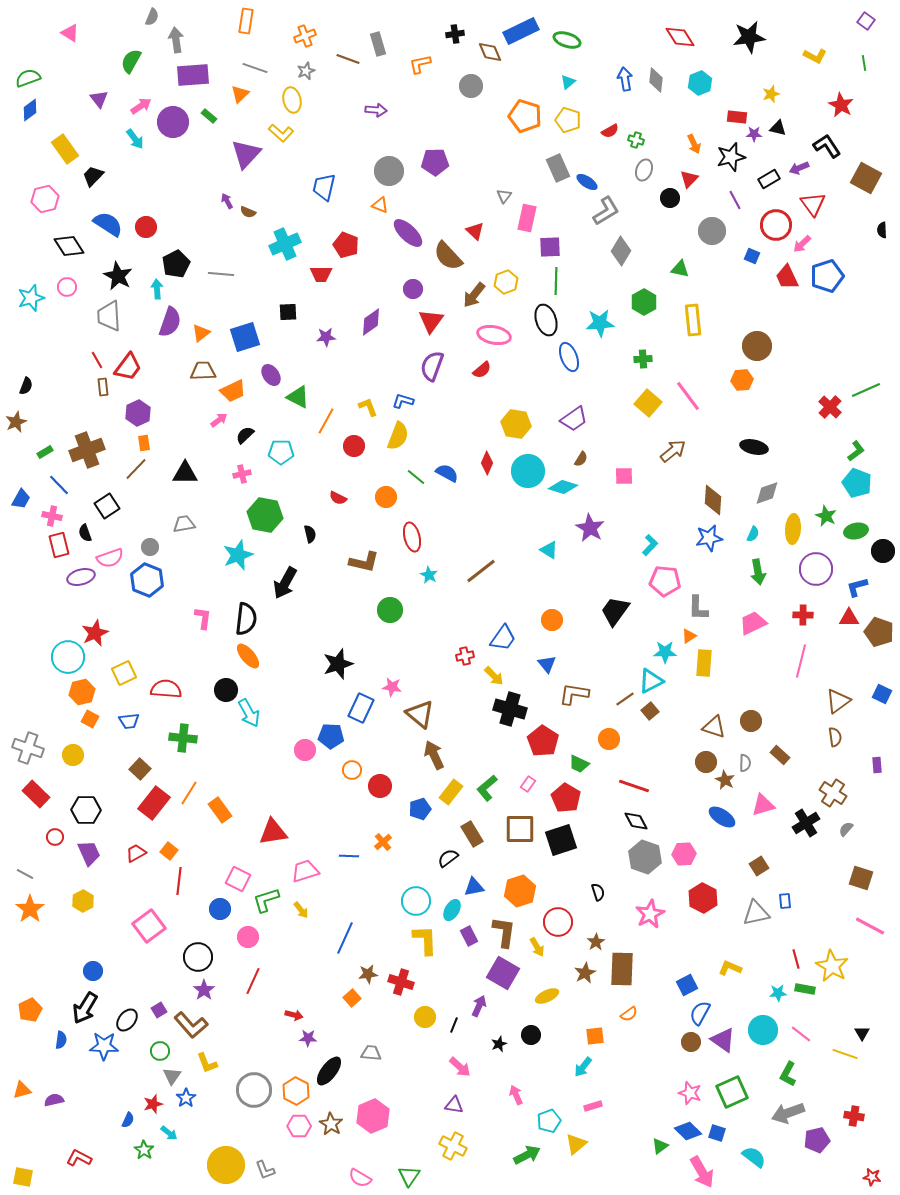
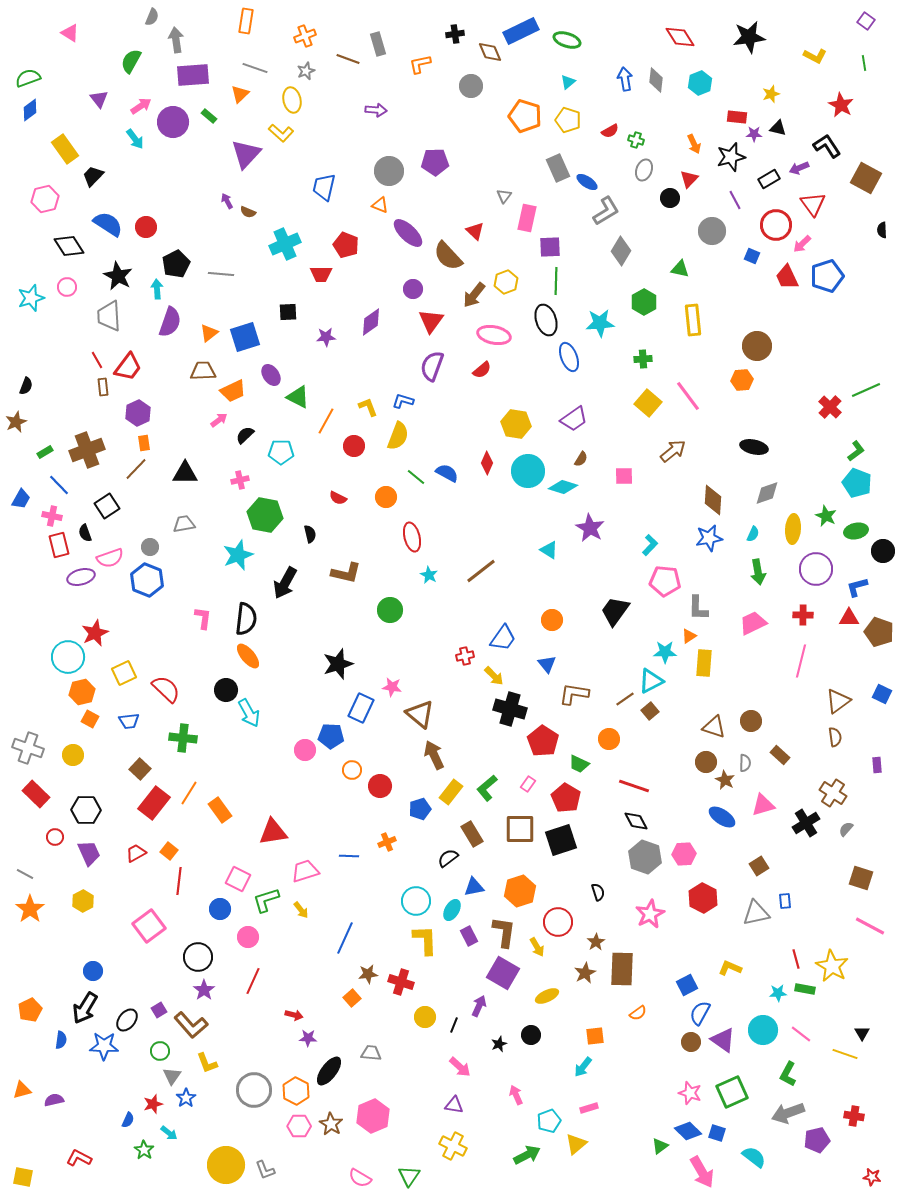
orange triangle at (201, 333): moved 8 px right
pink cross at (242, 474): moved 2 px left, 6 px down
brown L-shape at (364, 562): moved 18 px left, 11 px down
red semicircle at (166, 689): rotated 40 degrees clockwise
orange cross at (383, 842): moved 4 px right; rotated 18 degrees clockwise
orange semicircle at (629, 1014): moved 9 px right, 1 px up
pink rectangle at (593, 1106): moved 4 px left, 2 px down
